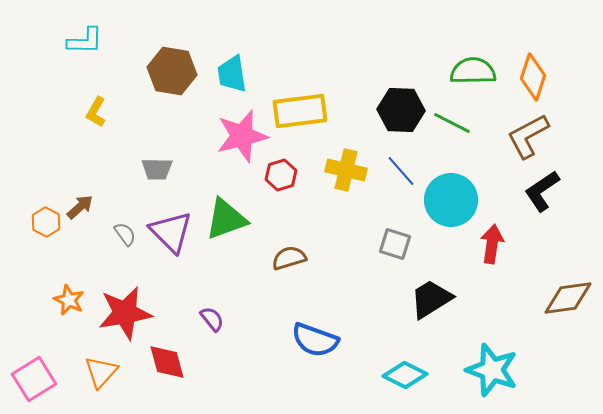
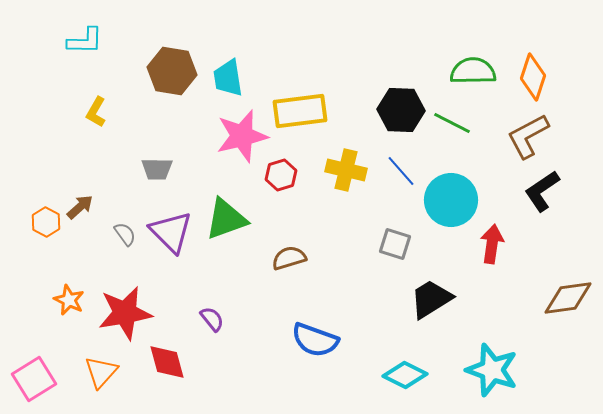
cyan trapezoid: moved 4 px left, 4 px down
